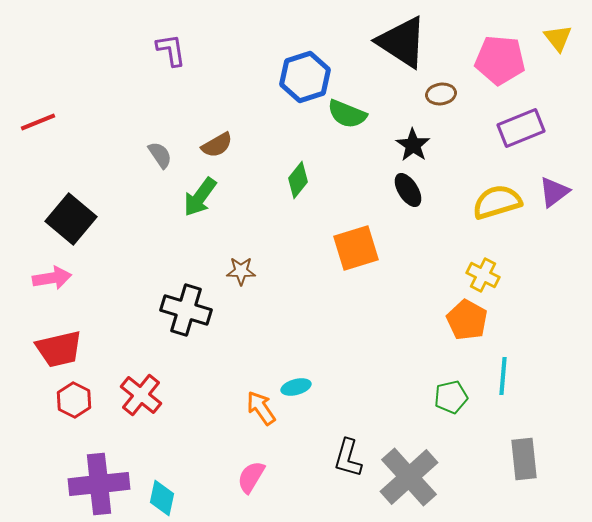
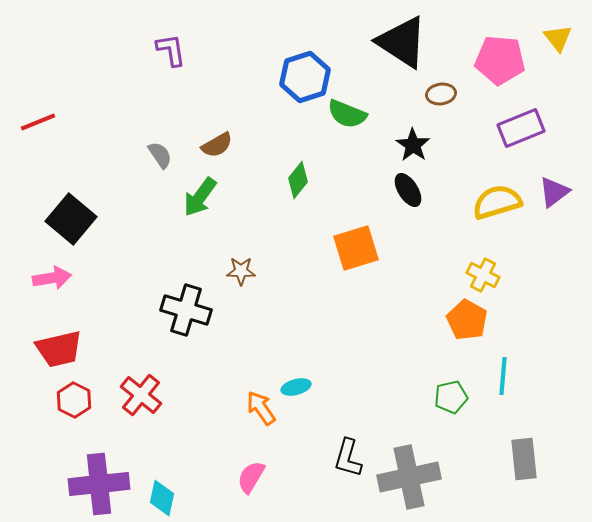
gray cross: rotated 30 degrees clockwise
